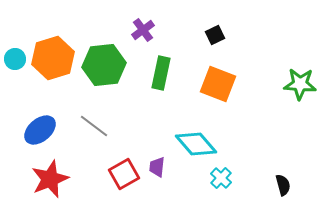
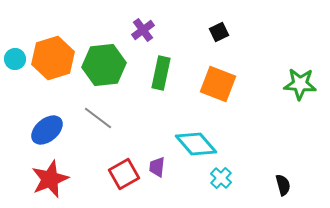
black square: moved 4 px right, 3 px up
gray line: moved 4 px right, 8 px up
blue ellipse: moved 7 px right
